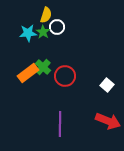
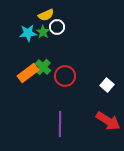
yellow semicircle: rotated 49 degrees clockwise
red arrow: rotated 10 degrees clockwise
